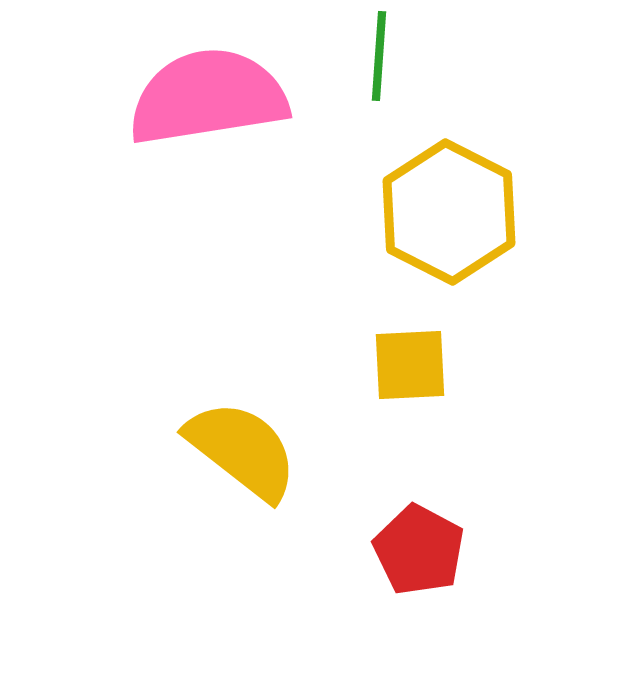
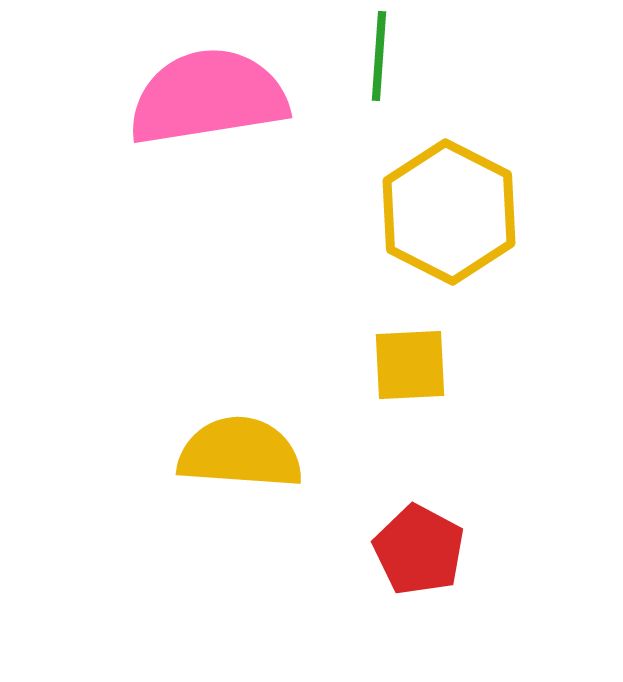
yellow semicircle: moved 2 px left, 3 px down; rotated 34 degrees counterclockwise
